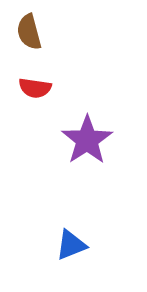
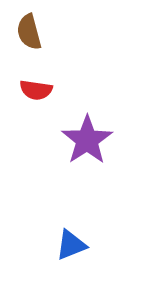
red semicircle: moved 1 px right, 2 px down
